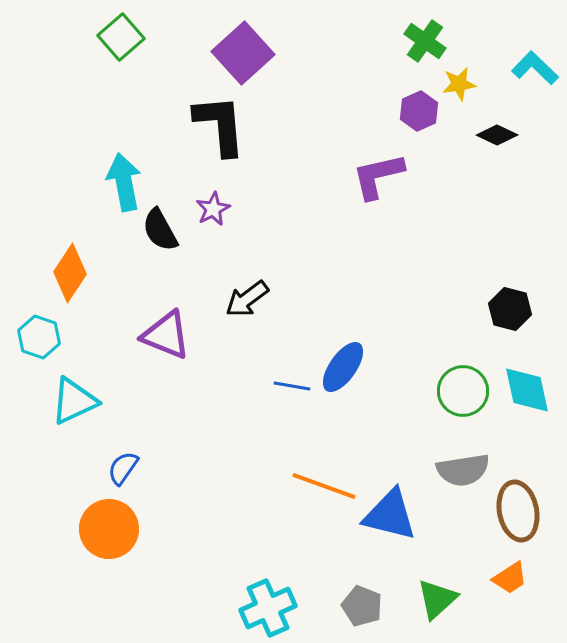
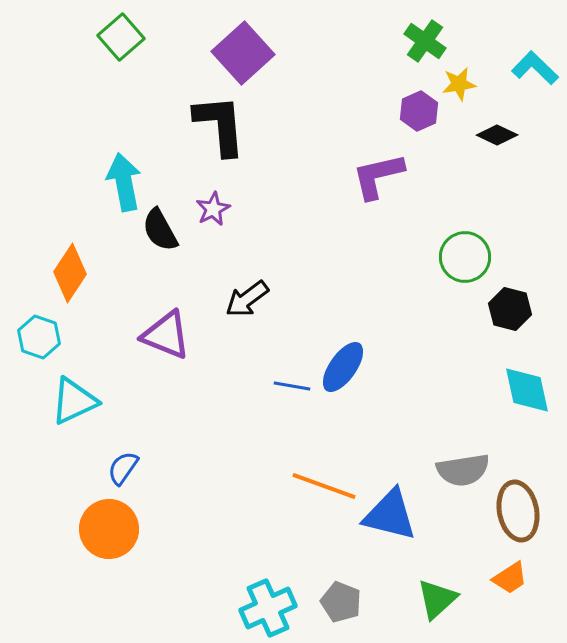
green circle: moved 2 px right, 134 px up
gray pentagon: moved 21 px left, 4 px up
